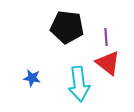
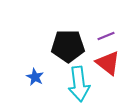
black pentagon: moved 1 px right, 19 px down; rotated 8 degrees counterclockwise
purple line: moved 1 px up; rotated 72 degrees clockwise
blue star: moved 3 px right, 1 px up; rotated 18 degrees clockwise
